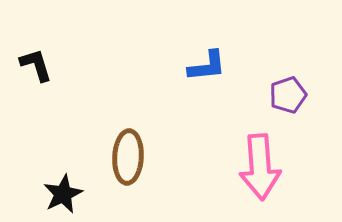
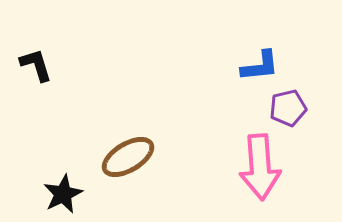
blue L-shape: moved 53 px right
purple pentagon: moved 13 px down; rotated 6 degrees clockwise
brown ellipse: rotated 56 degrees clockwise
